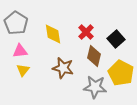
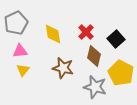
gray pentagon: rotated 15 degrees clockwise
gray star: rotated 10 degrees clockwise
